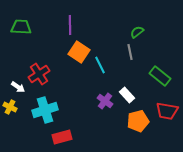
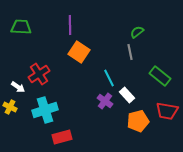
cyan line: moved 9 px right, 13 px down
